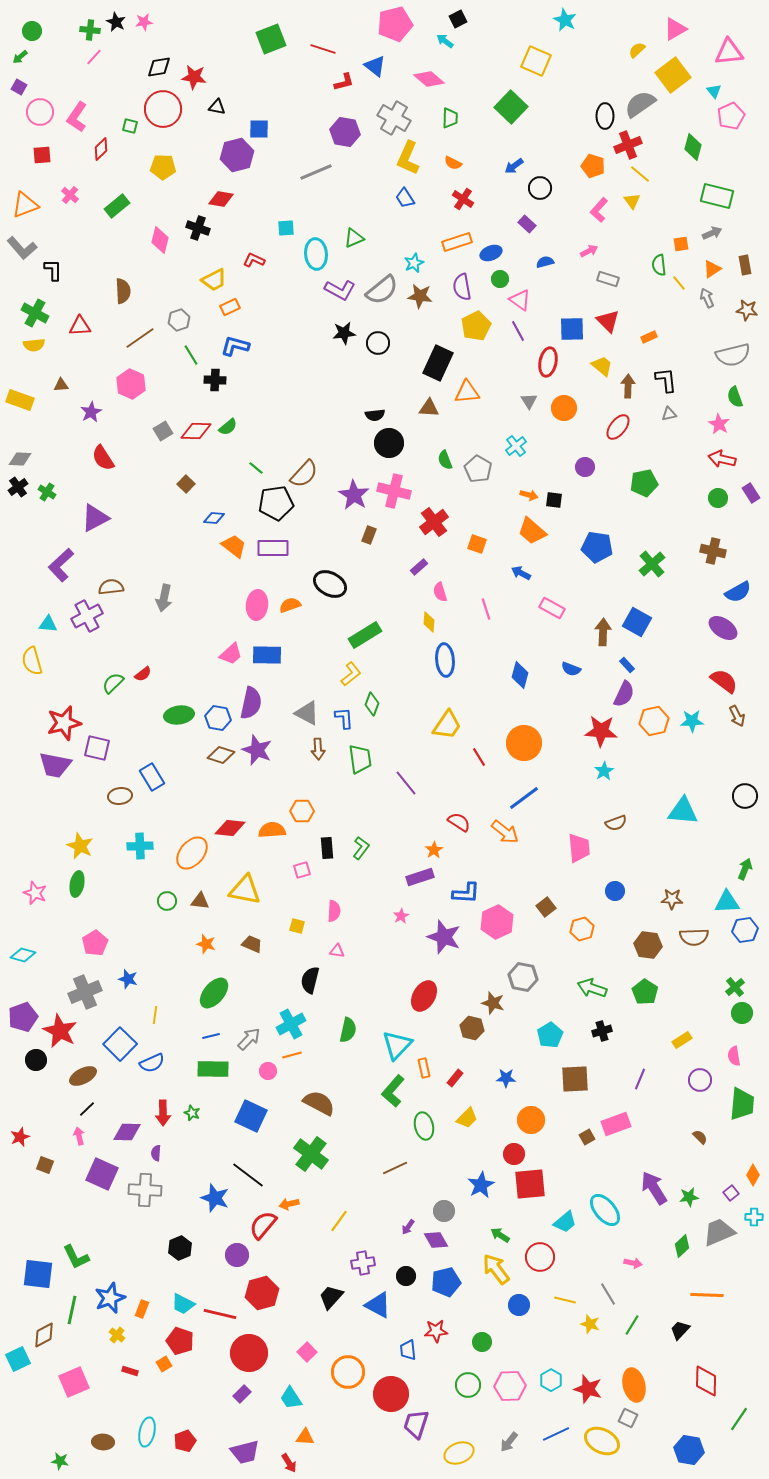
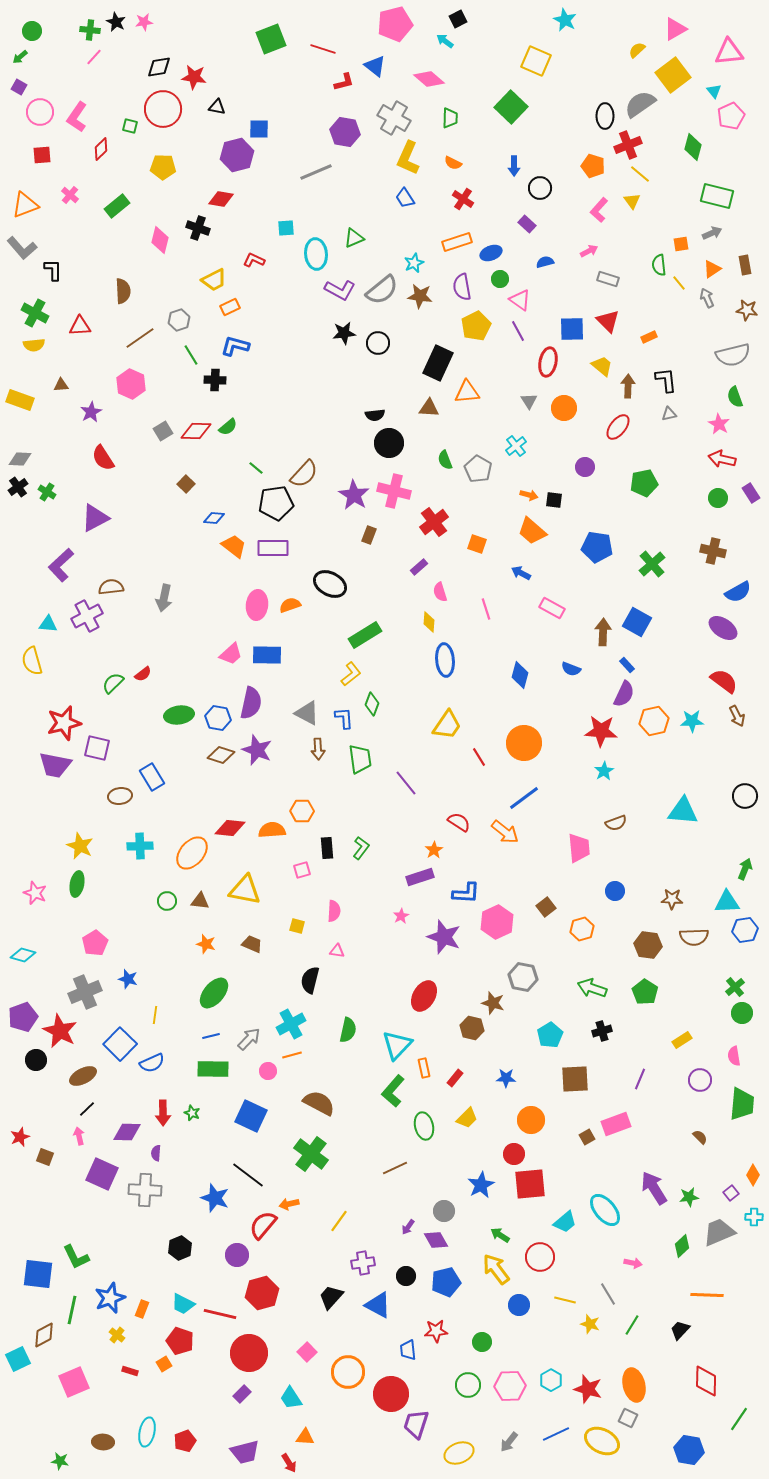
blue arrow at (514, 166): rotated 54 degrees counterclockwise
brown square at (45, 1165): moved 8 px up
